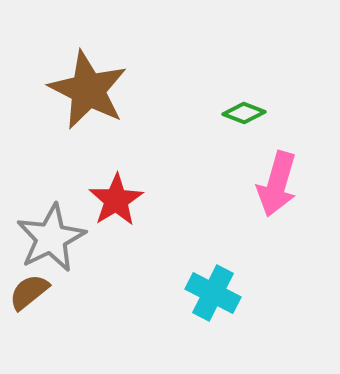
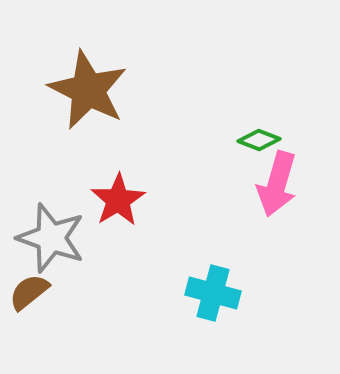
green diamond: moved 15 px right, 27 px down
red star: moved 2 px right
gray star: rotated 26 degrees counterclockwise
cyan cross: rotated 12 degrees counterclockwise
